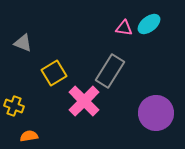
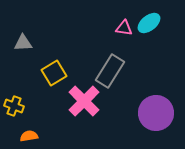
cyan ellipse: moved 1 px up
gray triangle: rotated 24 degrees counterclockwise
